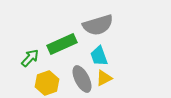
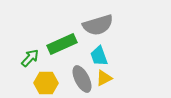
yellow hexagon: moved 1 px left; rotated 20 degrees clockwise
